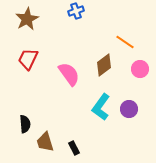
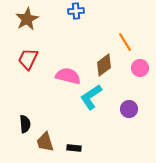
blue cross: rotated 14 degrees clockwise
orange line: rotated 24 degrees clockwise
pink circle: moved 1 px up
pink semicircle: moved 1 px left, 2 px down; rotated 40 degrees counterclockwise
cyan L-shape: moved 10 px left, 10 px up; rotated 20 degrees clockwise
black rectangle: rotated 56 degrees counterclockwise
